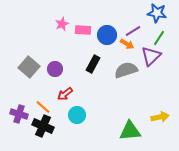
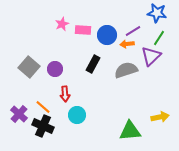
orange arrow: rotated 144 degrees clockwise
red arrow: rotated 56 degrees counterclockwise
purple cross: rotated 24 degrees clockwise
